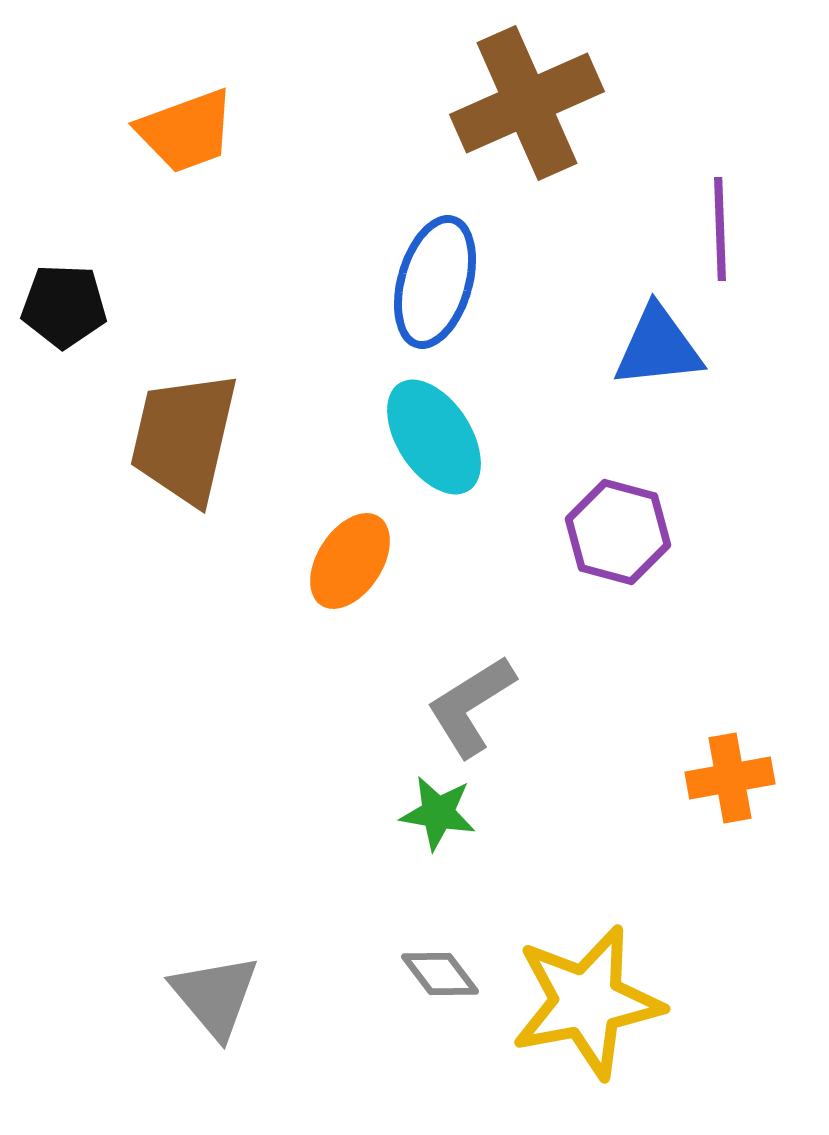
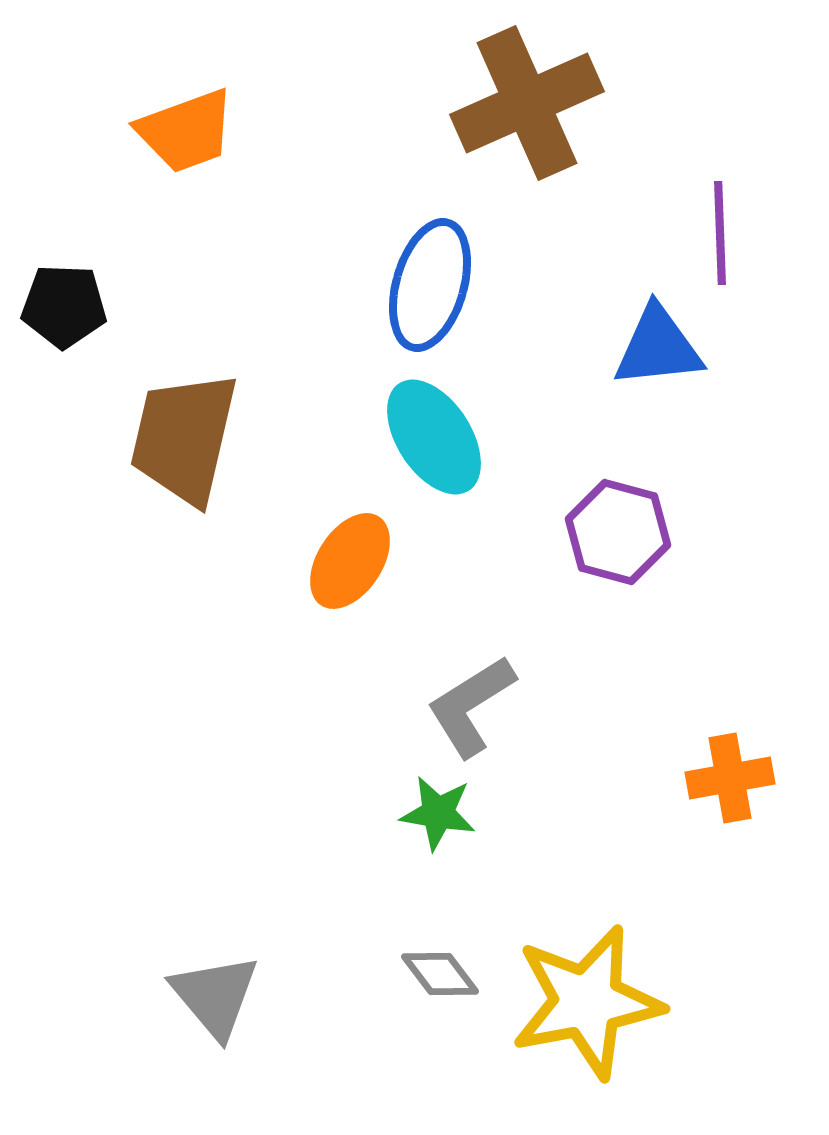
purple line: moved 4 px down
blue ellipse: moved 5 px left, 3 px down
